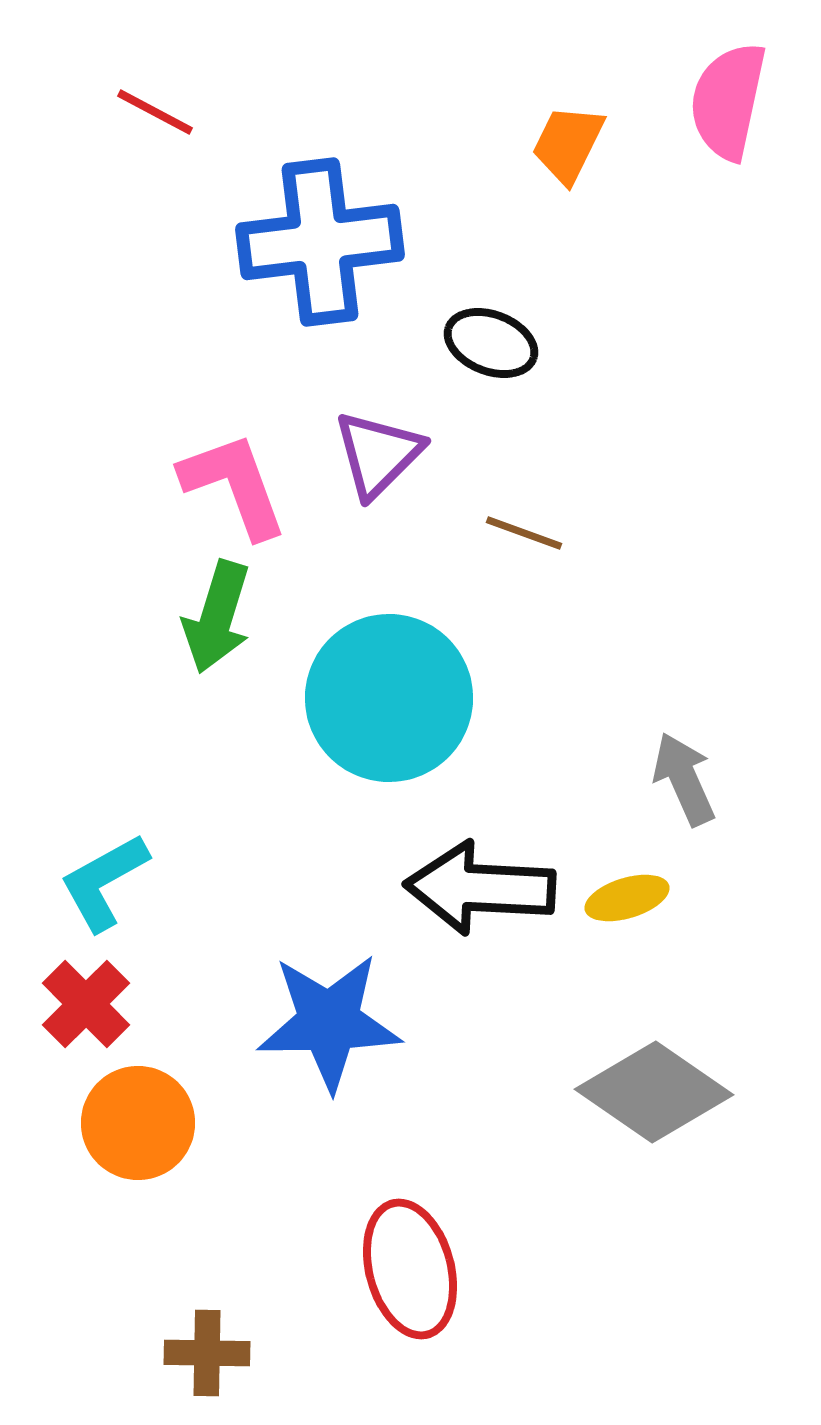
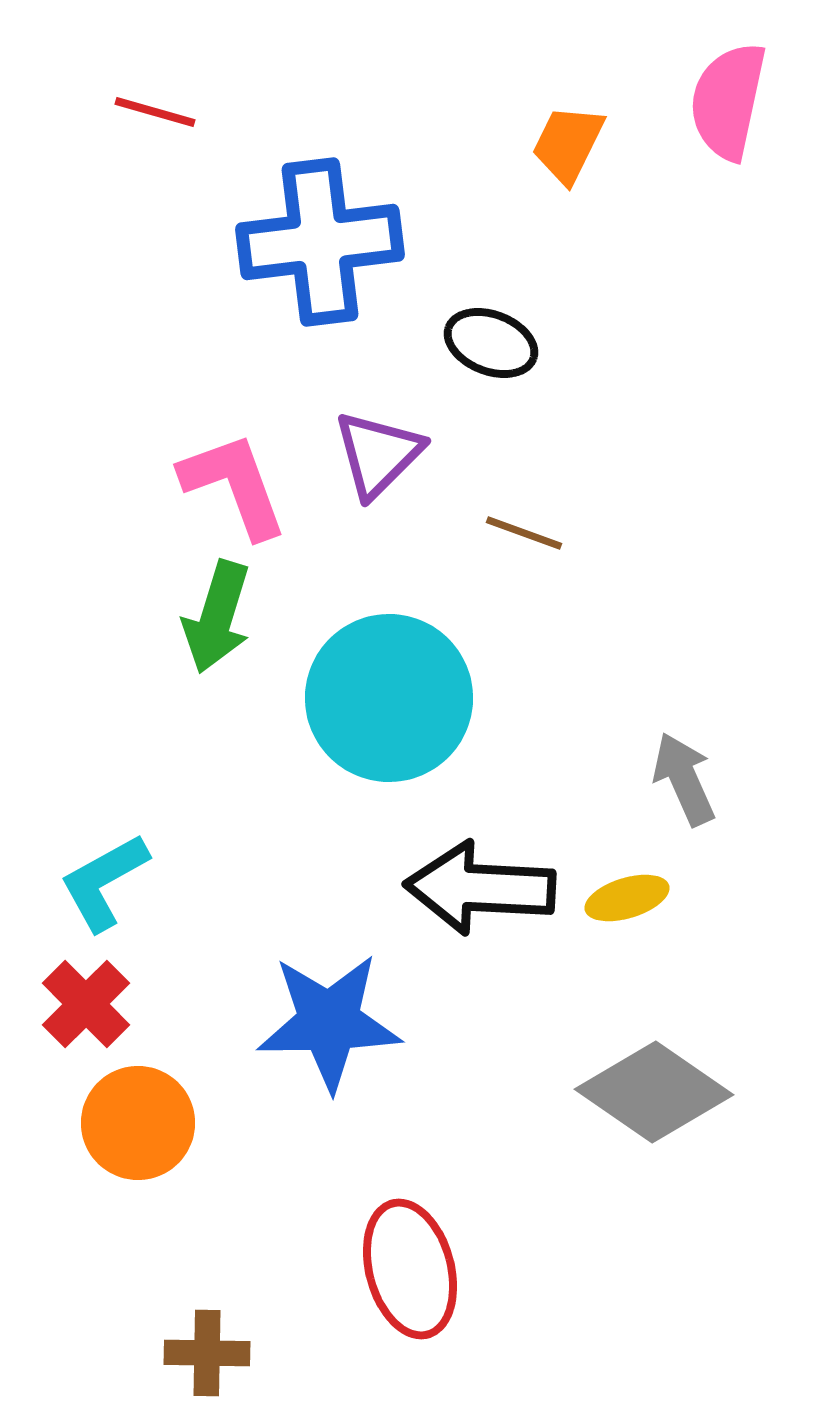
red line: rotated 12 degrees counterclockwise
